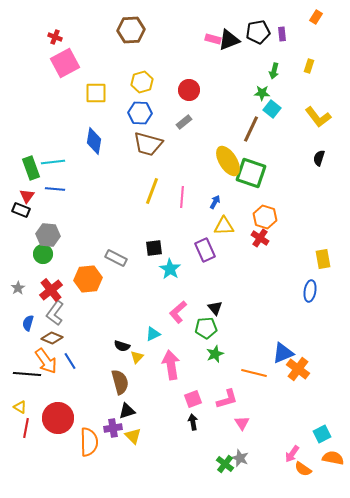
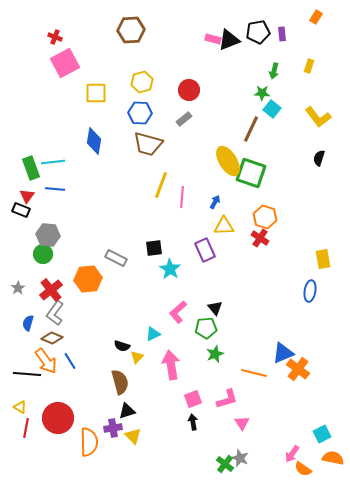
gray rectangle at (184, 122): moved 3 px up
yellow line at (152, 191): moved 9 px right, 6 px up
